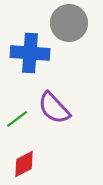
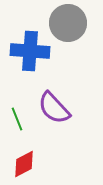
gray circle: moved 1 px left
blue cross: moved 2 px up
green line: rotated 75 degrees counterclockwise
